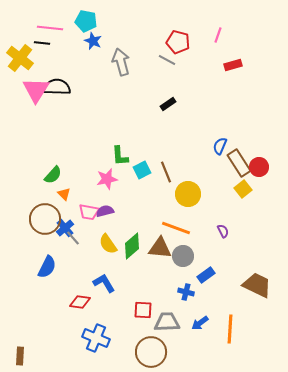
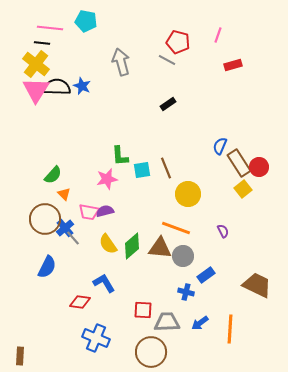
blue star at (93, 41): moved 11 px left, 45 px down
yellow cross at (20, 58): moved 16 px right, 6 px down
cyan square at (142, 170): rotated 18 degrees clockwise
brown line at (166, 172): moved 4 px up
